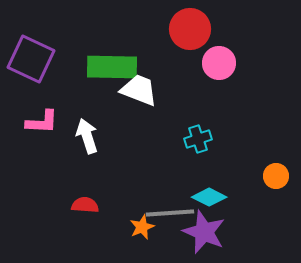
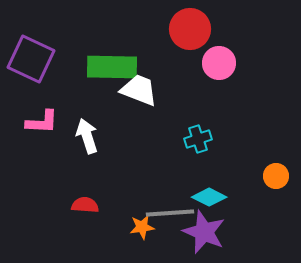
orange star: rotated 15 degrees clockwise
